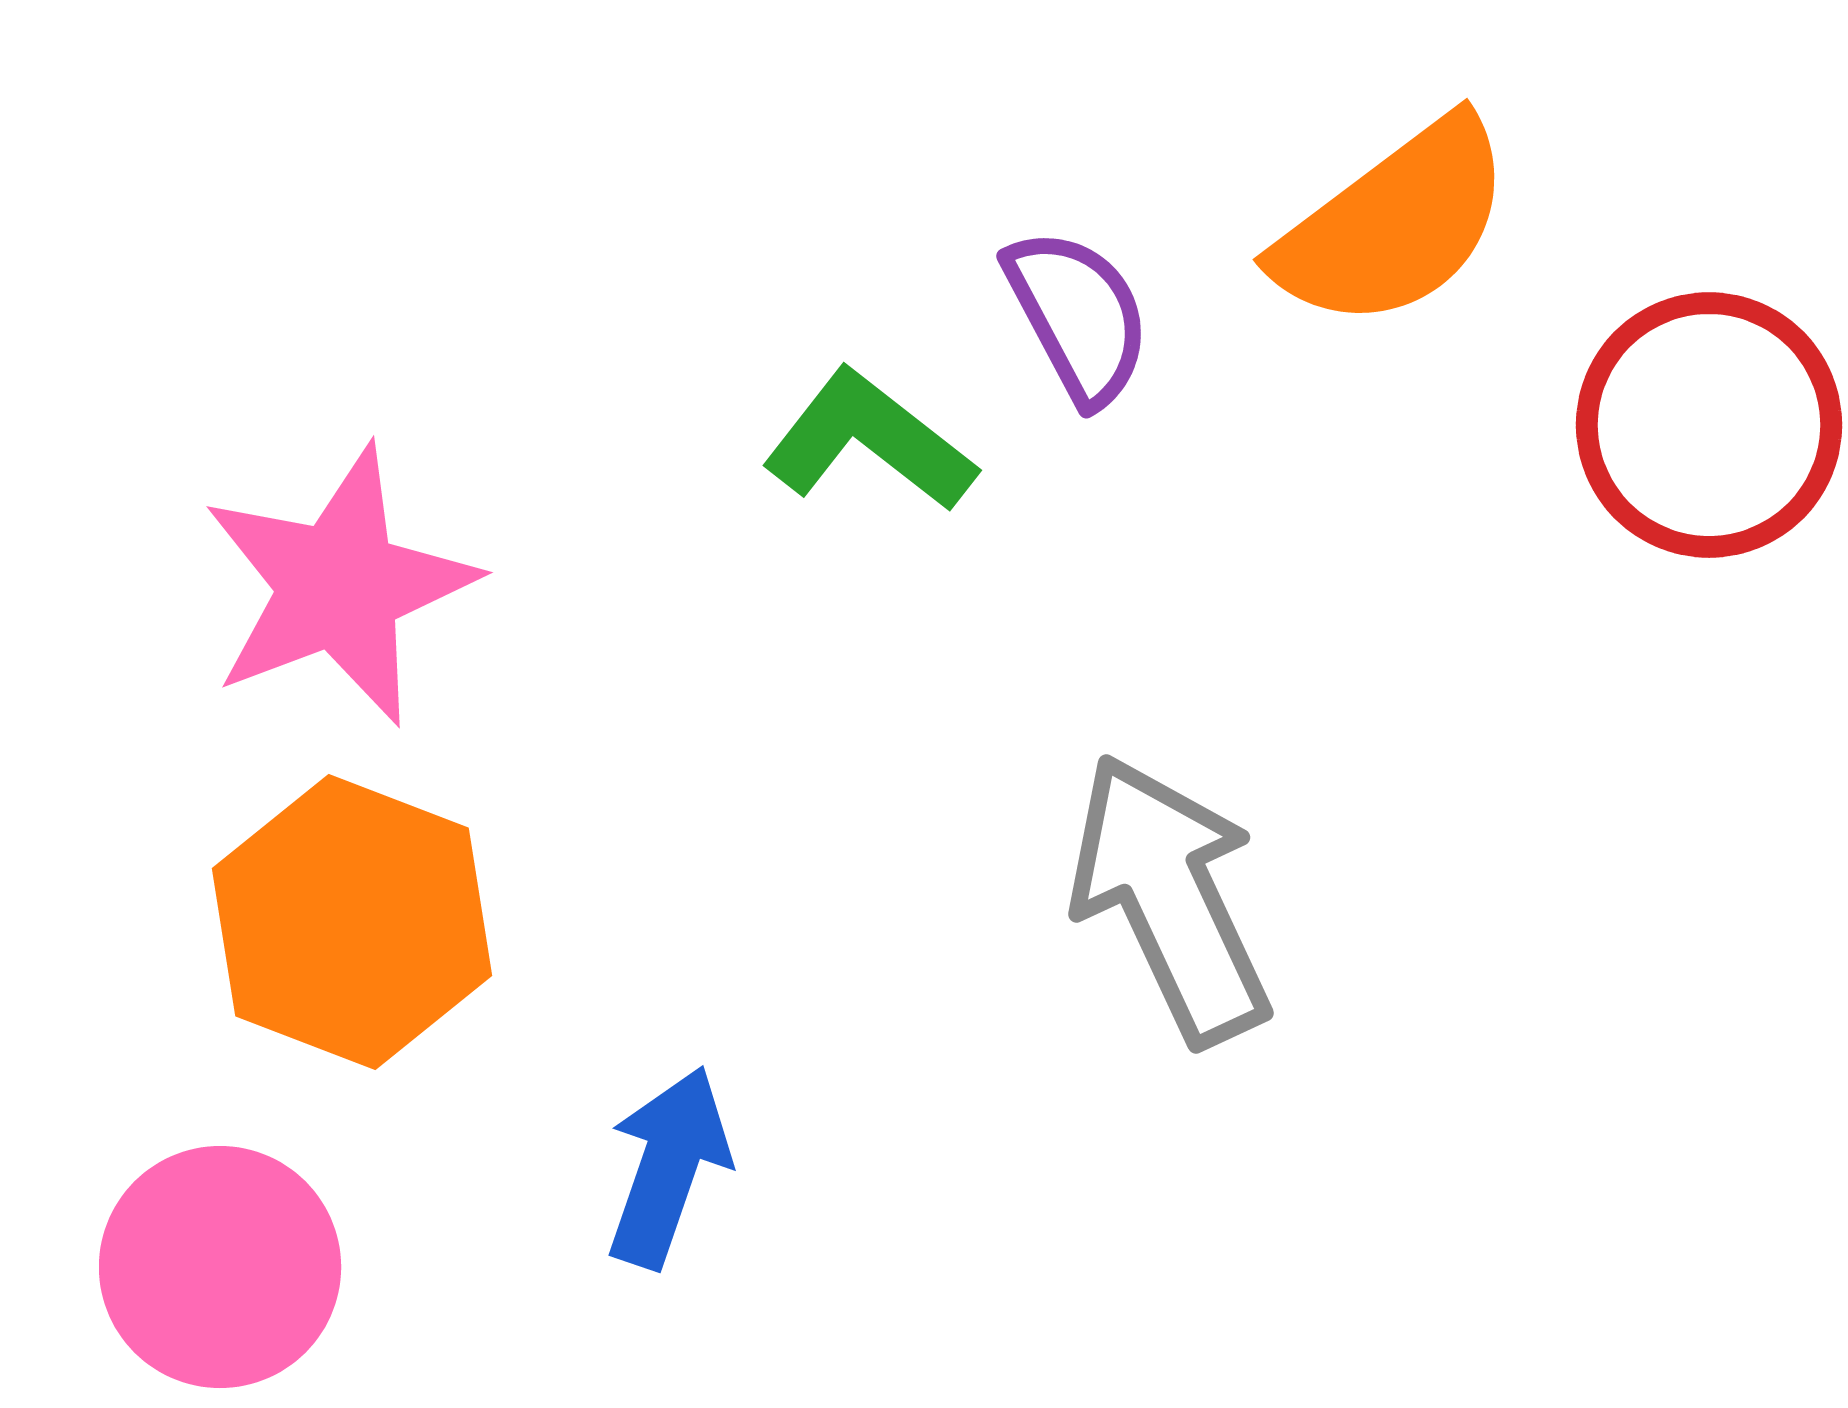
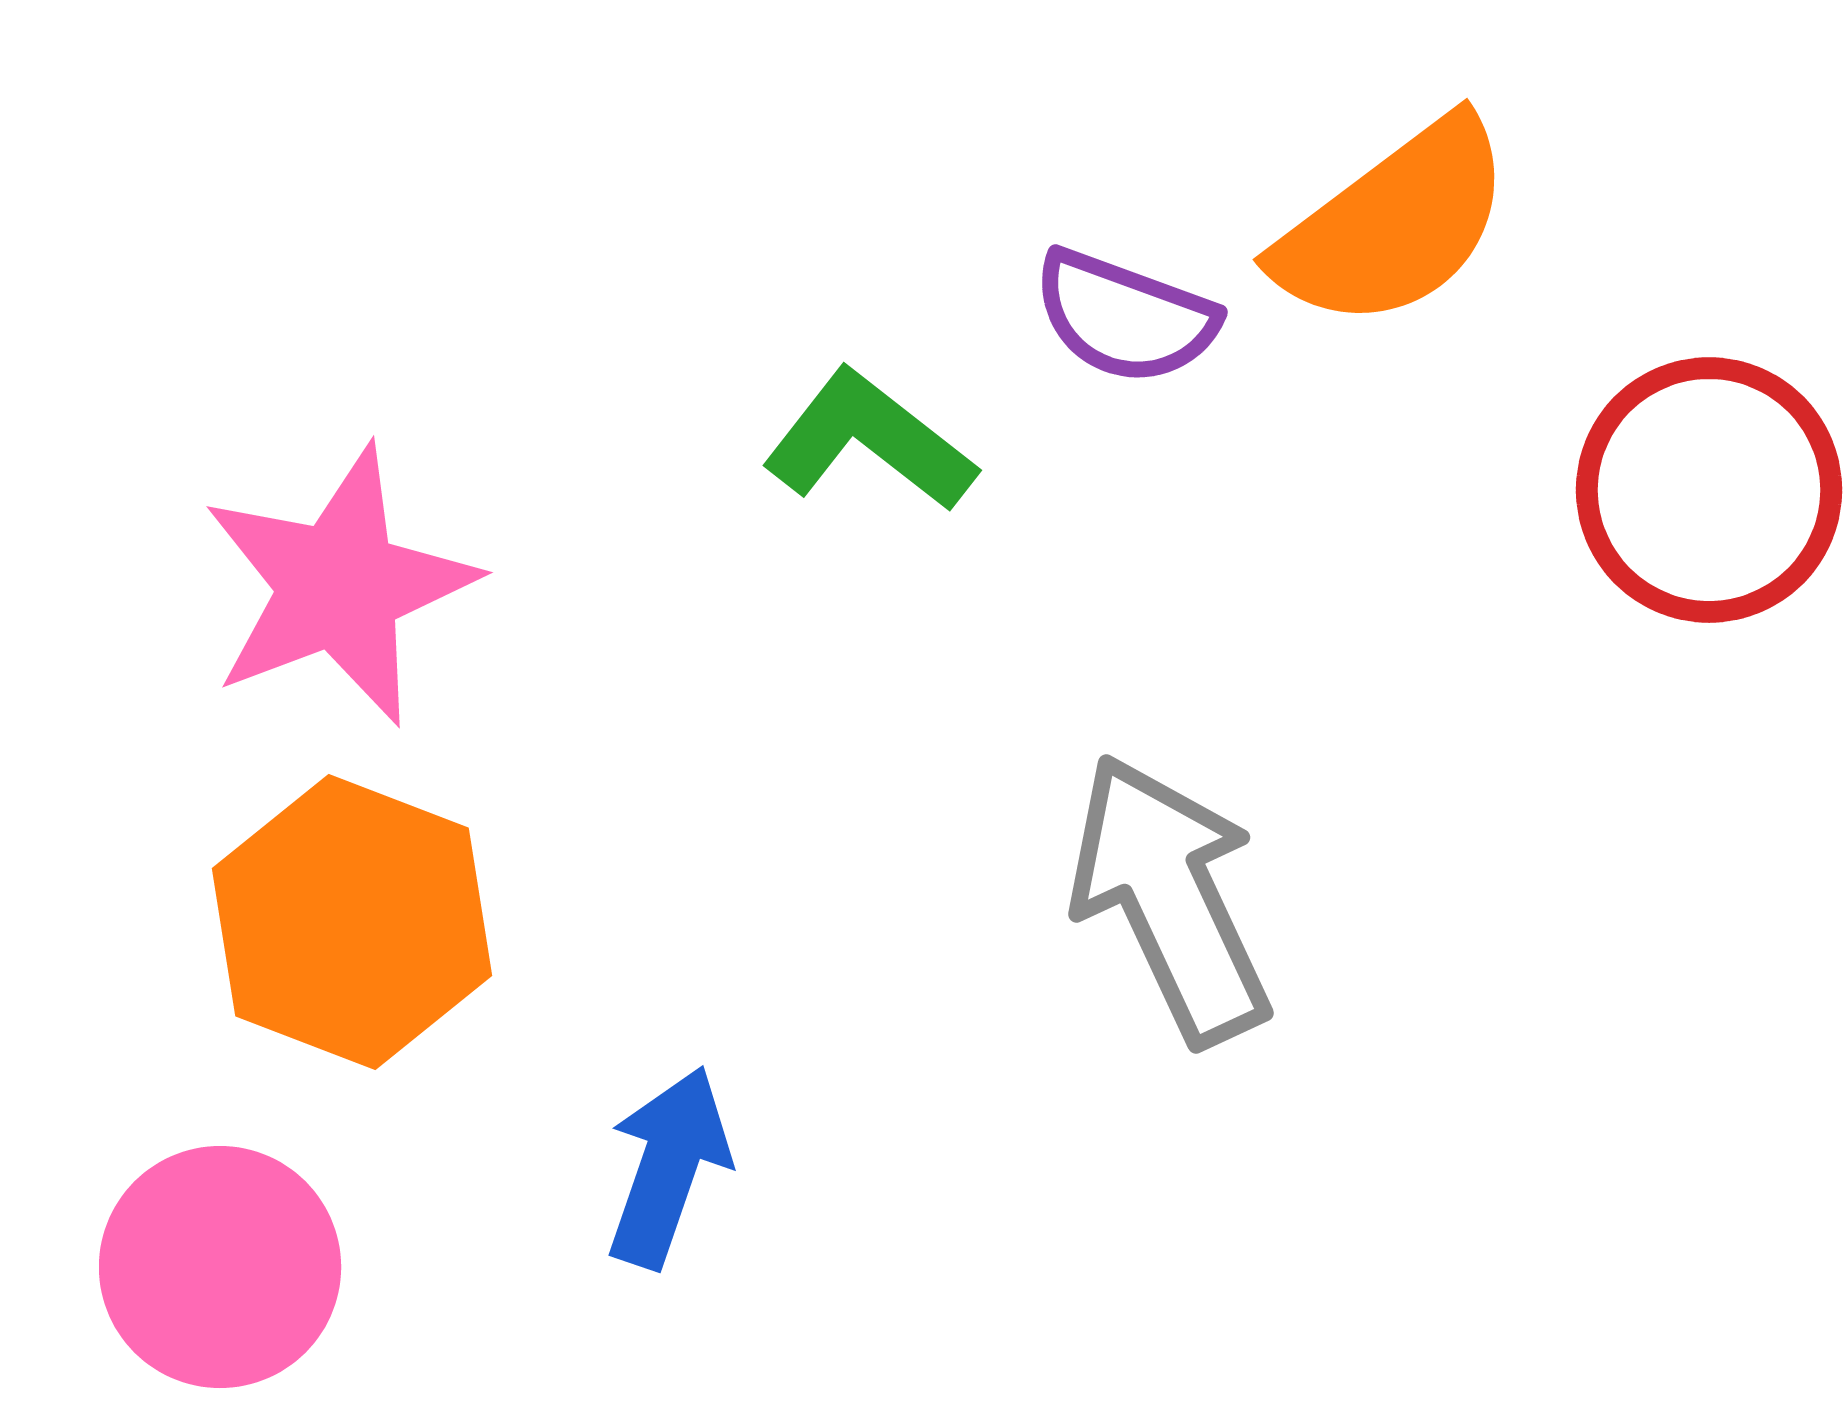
purple semicircle: moved 47 px right, 1 px down; rotated 138 degrees clockwise
red circle: moved 65 px down
